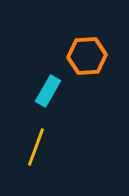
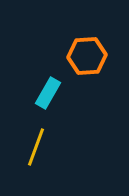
cyan rectangle: moved 2 px down
